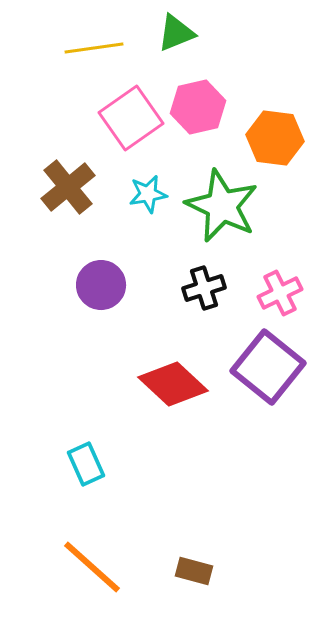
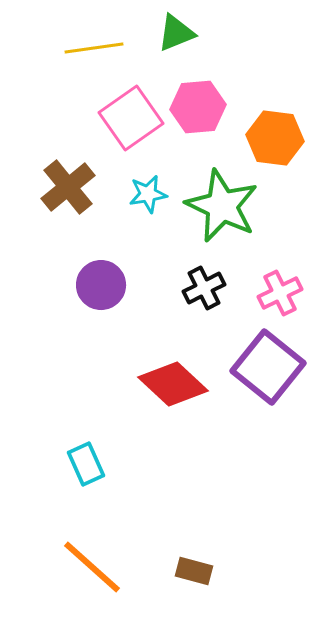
pink hexagon: rotated 8 degrees clockwise
black cross: rotated 9 degrees counterclockwise
